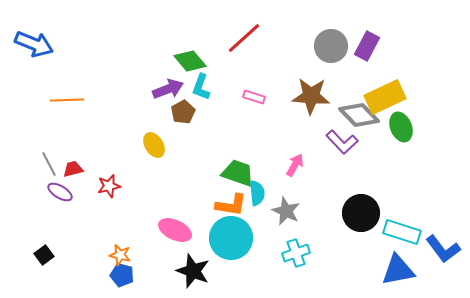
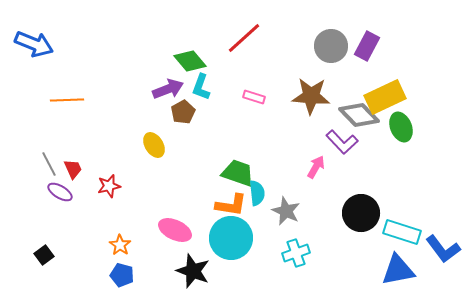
pink arrow: moved 21 px right, 2 px down
red trapezoid: rotated 80 degrees clockwise
orange star: moved 10 px up; rotated 20 degrees clockwise
